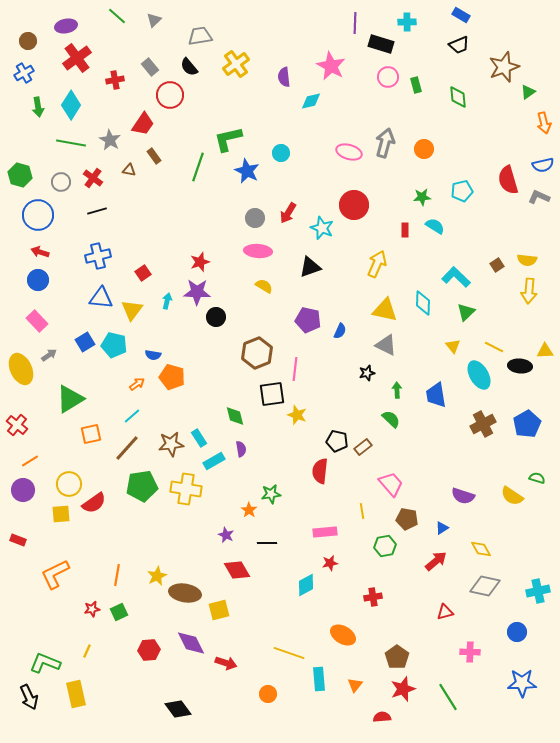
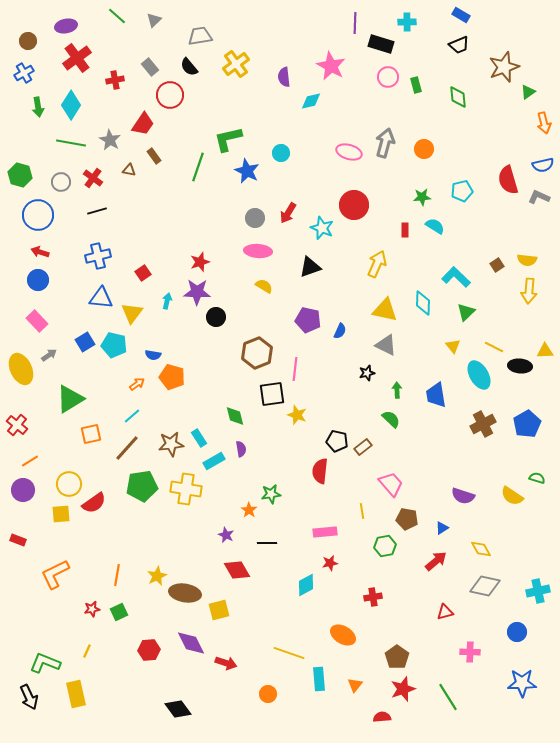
yellow triangle at (132, 310): moved 3 px down
